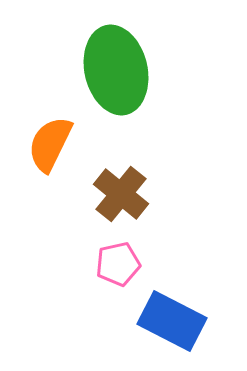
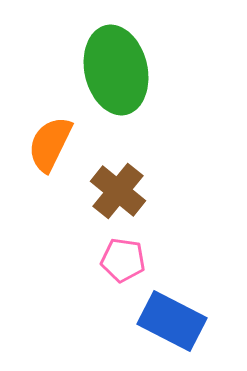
brown cross: moved 3 px left, 3 px up
pink pentagon: moved 5 px right, 4 px up; rotated 21 degrees clockwise
